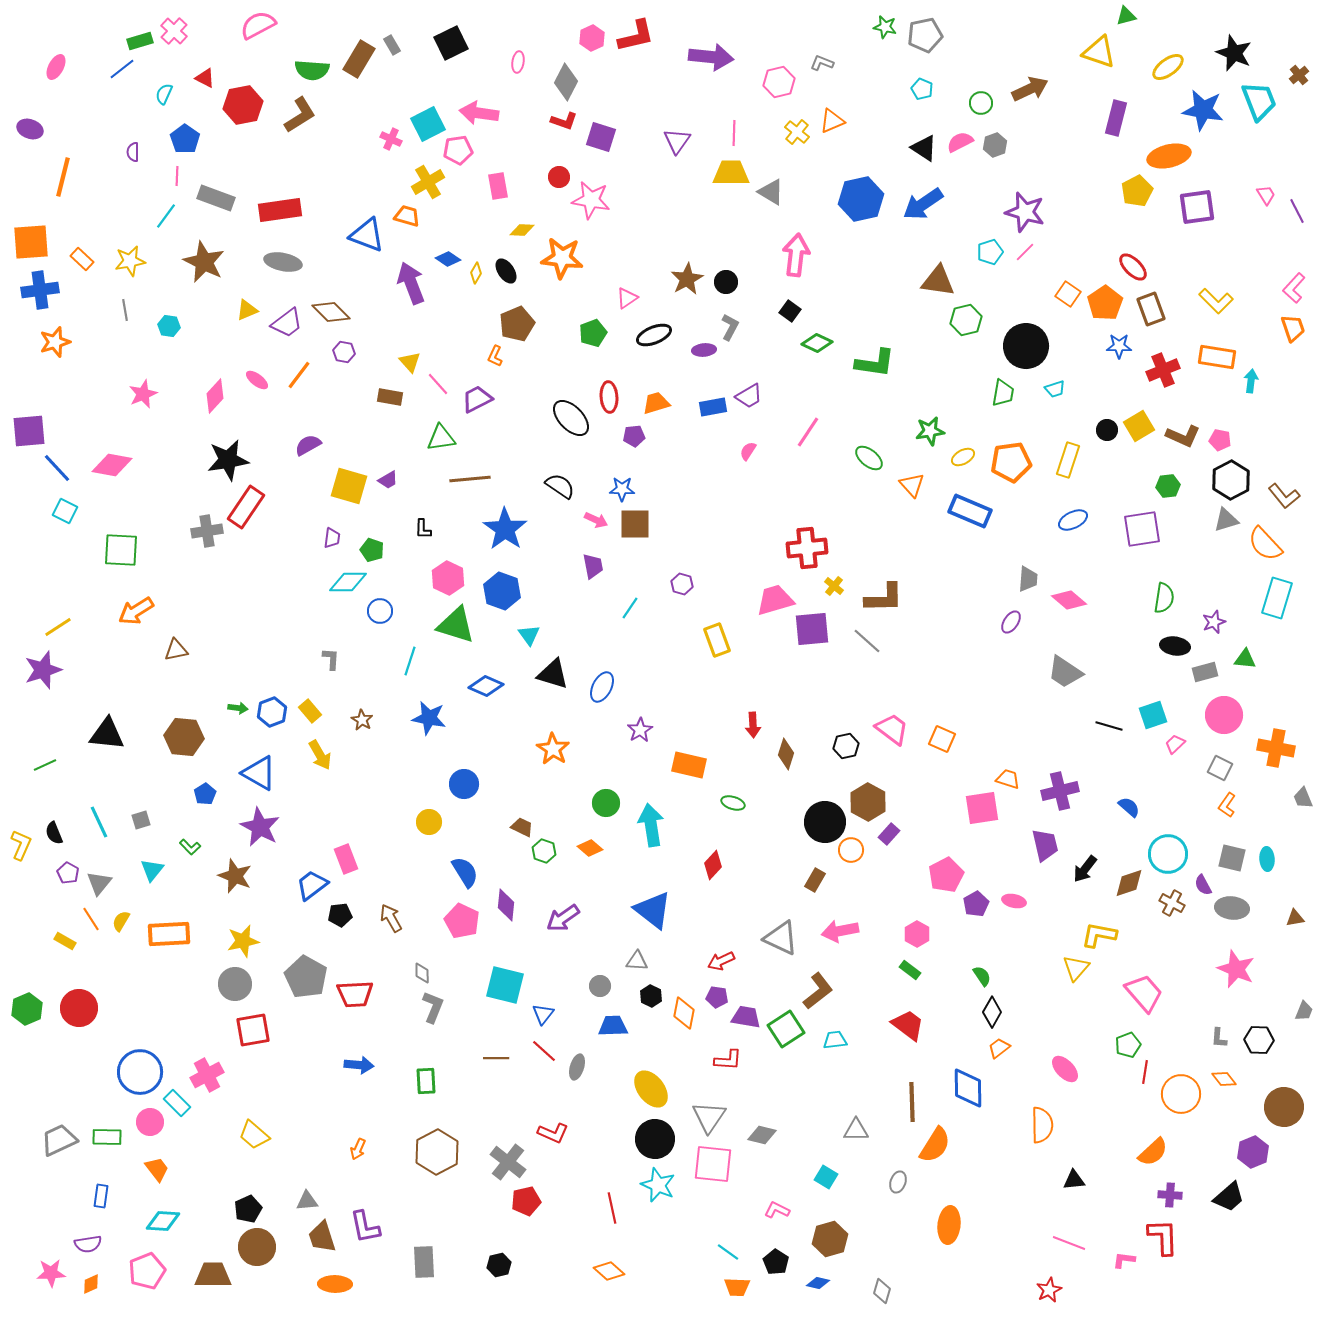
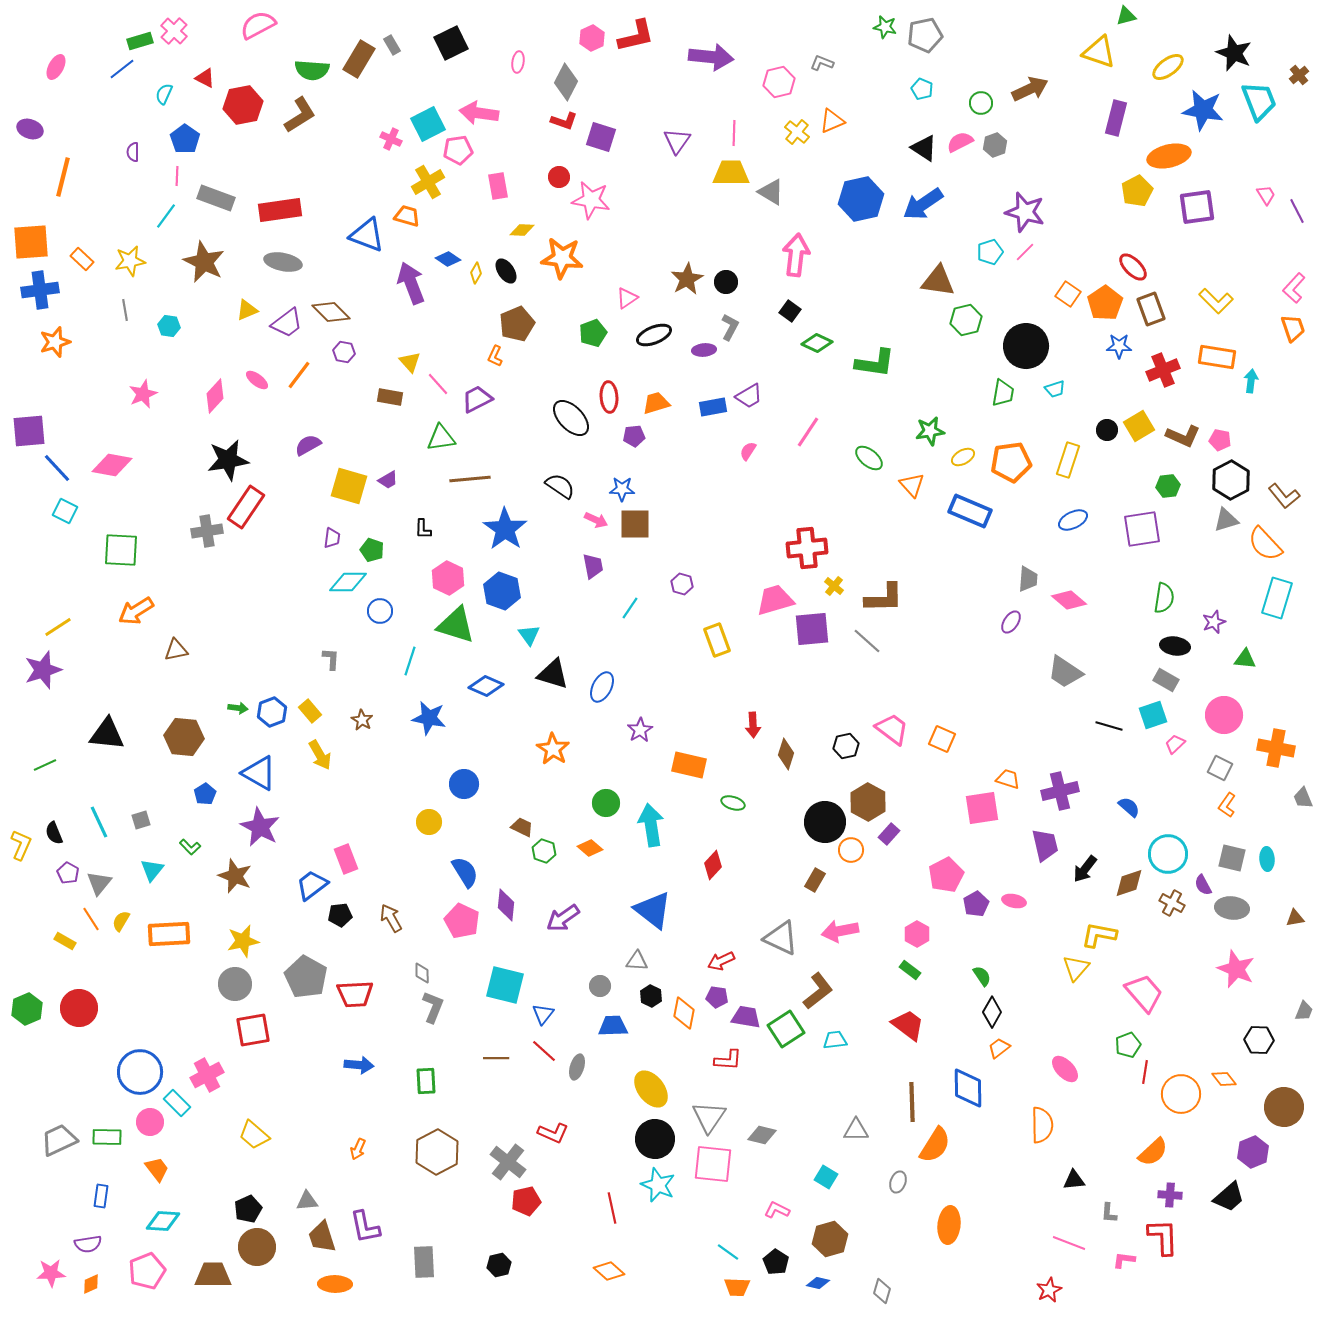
gray rectangle at (1205, 672): moved 39 px left, 8 px down; rotated 45 degrees clockwise
gray L-shape at (1219, 1038): moved 110 px left, 175 px down
